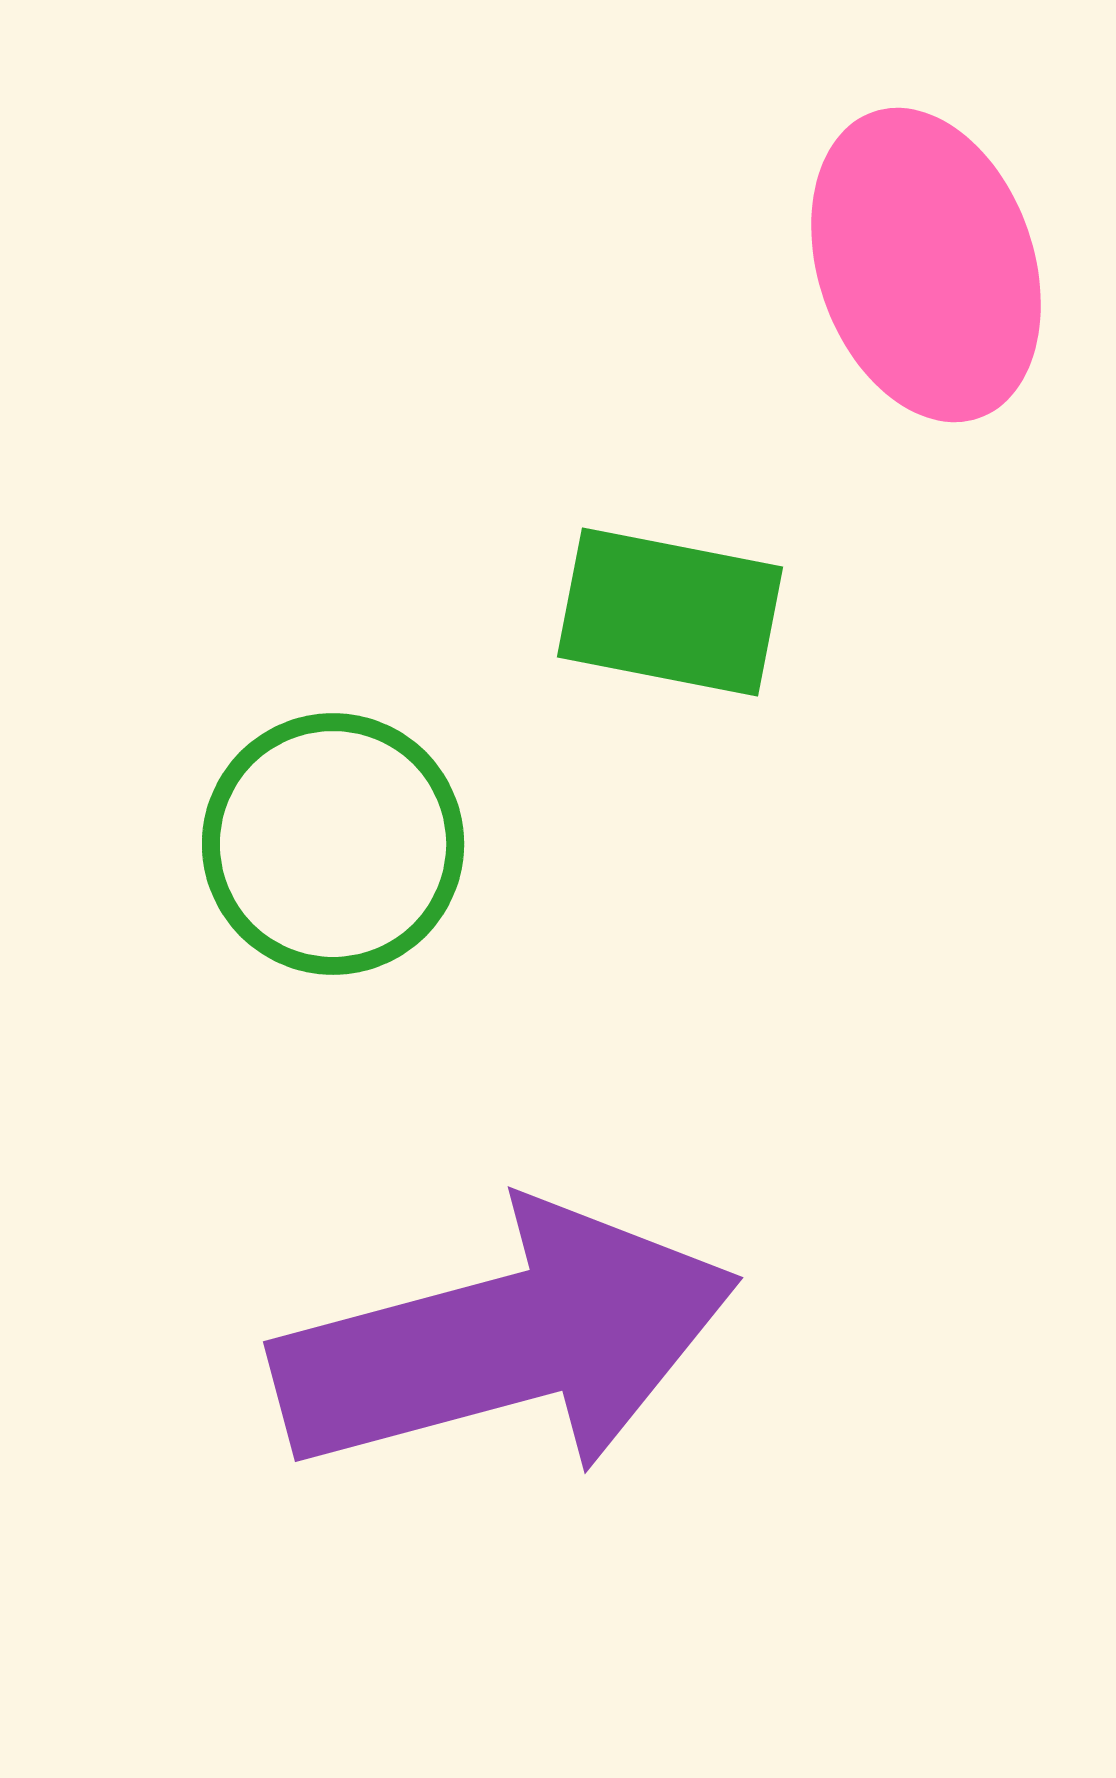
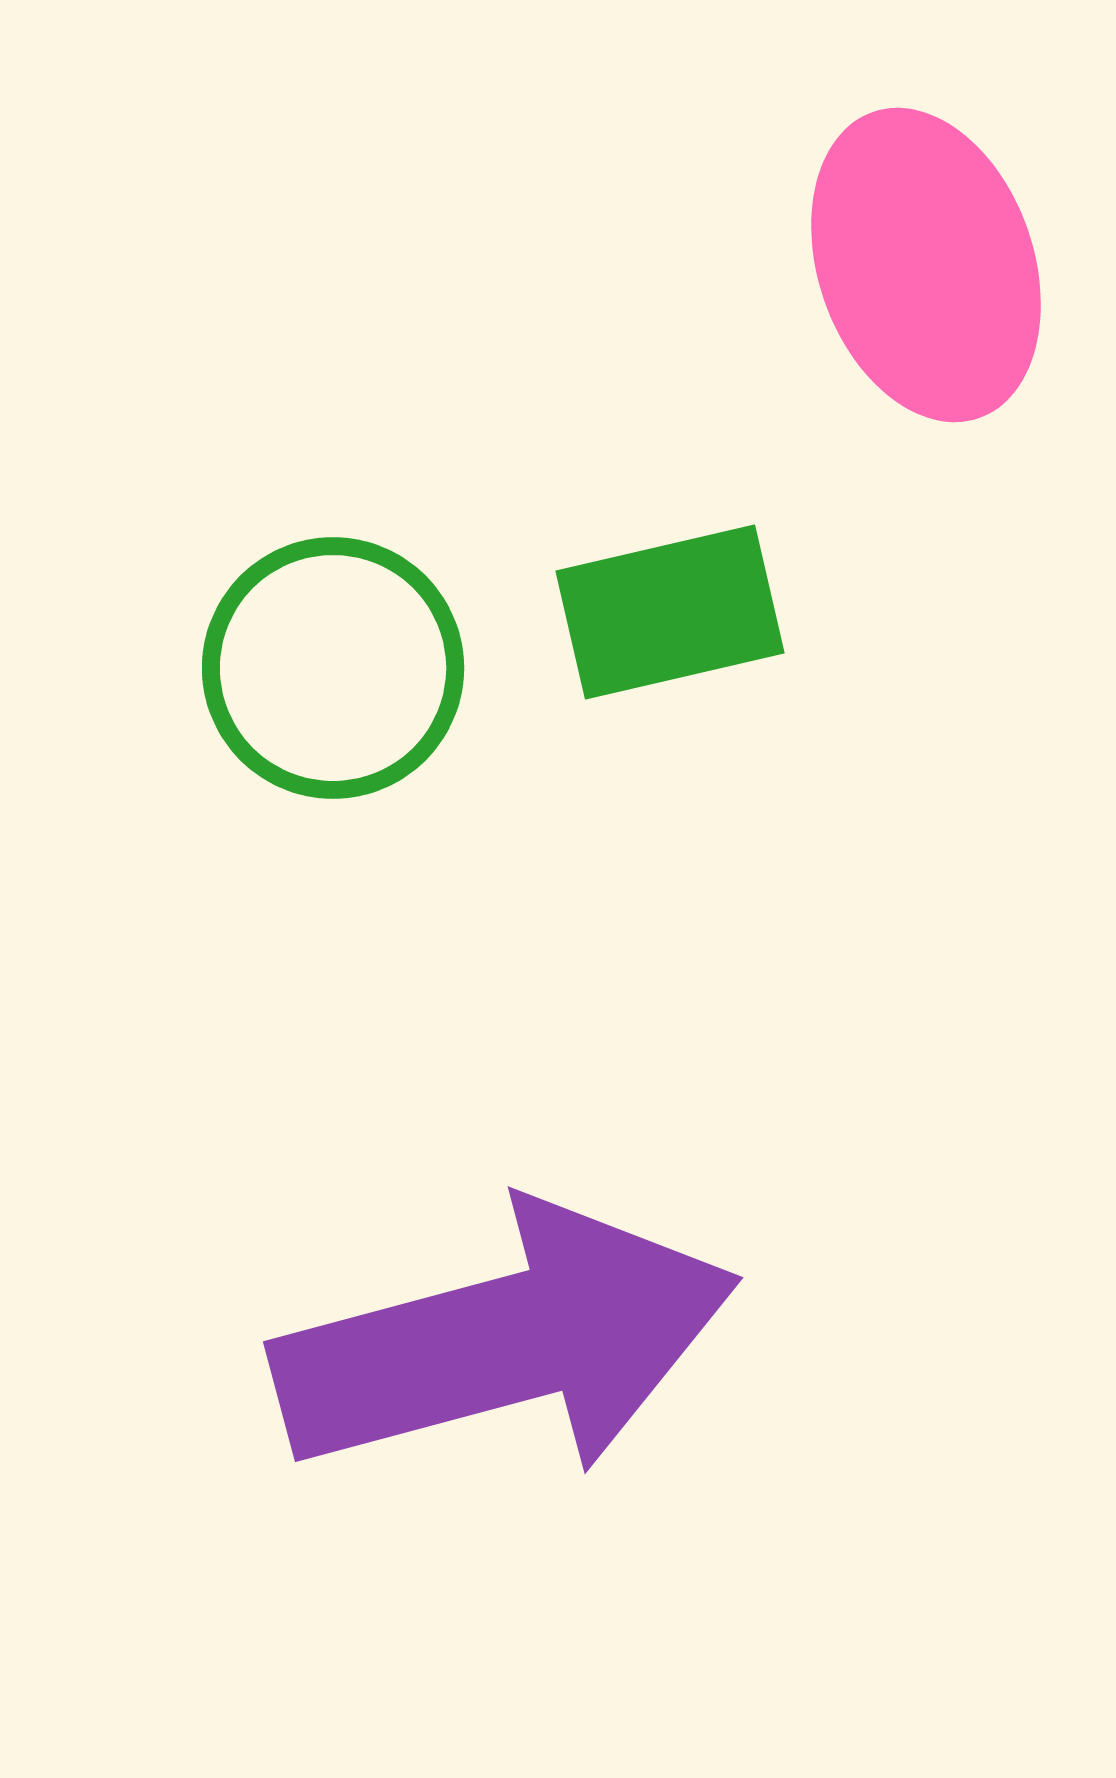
green rectangle: rotated 24 degrees counterclockwise
green circle: moved 176 px up
